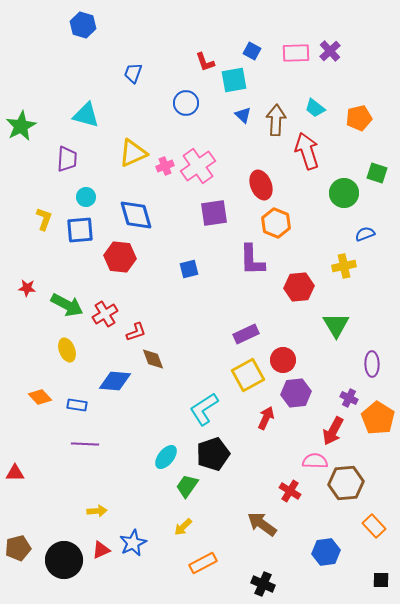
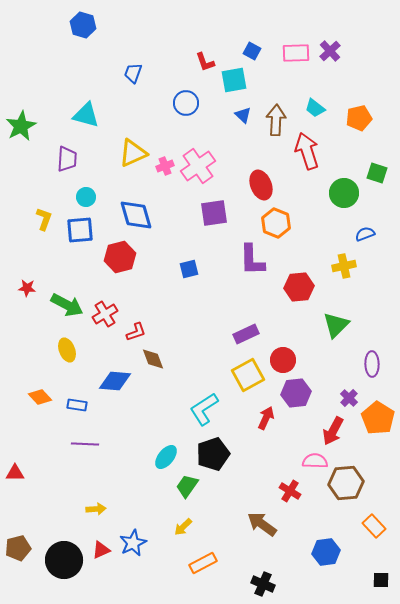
red hexagon at (120, 257): rotated 20 degrees counterclockwise
green triangle at (336, 325): rotated 16 degrees clockwise
purple cross at (349, 398): rotated 18 degrees clockwise
yellow arrow at (97, 511): moved 1 px left, 2 px up
